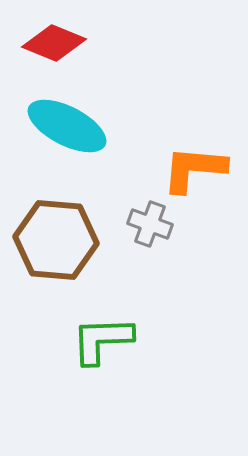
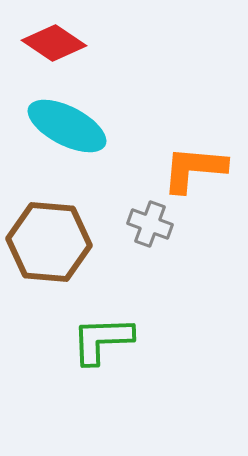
red diamond: rotated 12 degrees clockwise
brown hexagon: moved 7 px left, 2 px down
